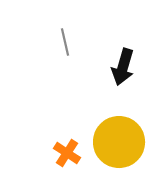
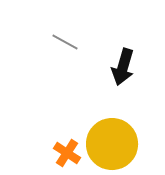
gray line: rotated 48 degrees counterclockwise
yellow circle: moved 7 px left, 2 px down
